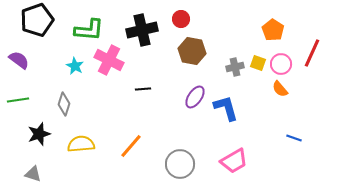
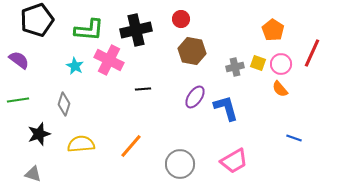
black cross: moved 6 px left
